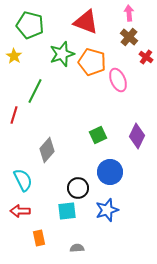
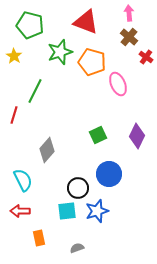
green star: moved 2 px left, 2 px up
pink ellipse: moved 4 px down
blue circle: moved 1 px left, 2 px down
blue star: moved 10 px left, 1 px down
gray semicircle: rotated 16 degrees counterclockwise
